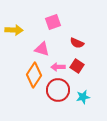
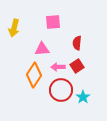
pink square: rotated 14 degrees clockwise
yellow arrow: moved 2 px up; rotated 102 degrees clockwise
red semicircle: rotated 72 degrees clockwise
pink triangle: rotated 21 degrees counterclockwise
red square: rotated 24 degrees clockwise
red circle: moved 3 px right
cyan star: rotated 24 degrees counterclockwise
